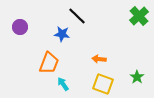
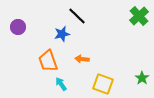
purple circle: moved 2 px left
blue star: rotated 21 degrees counterclockwise
orange arrow: moved 17 px left
orange trapezoid: moved 1 px left, 2 px up; rotated 140 degrees clockwise
green star: moved 5 px right, 1 px down
cyan arrow: moved 2 px left
